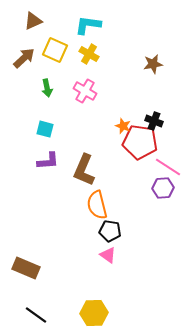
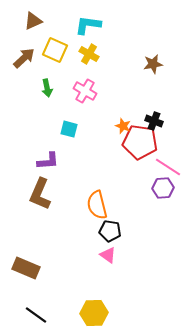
cyan square: moved 24 px right
brown L-shape: moved 44 px left, 24 px down
